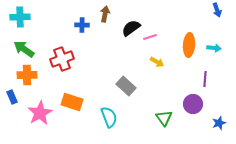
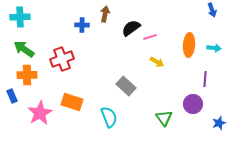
blue arrow: moved 5 px left
blue rectangle: moved 1 px up
